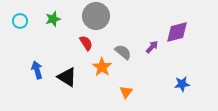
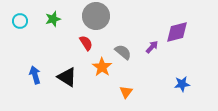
blue arrow: moved 2 px left, 5 px down
